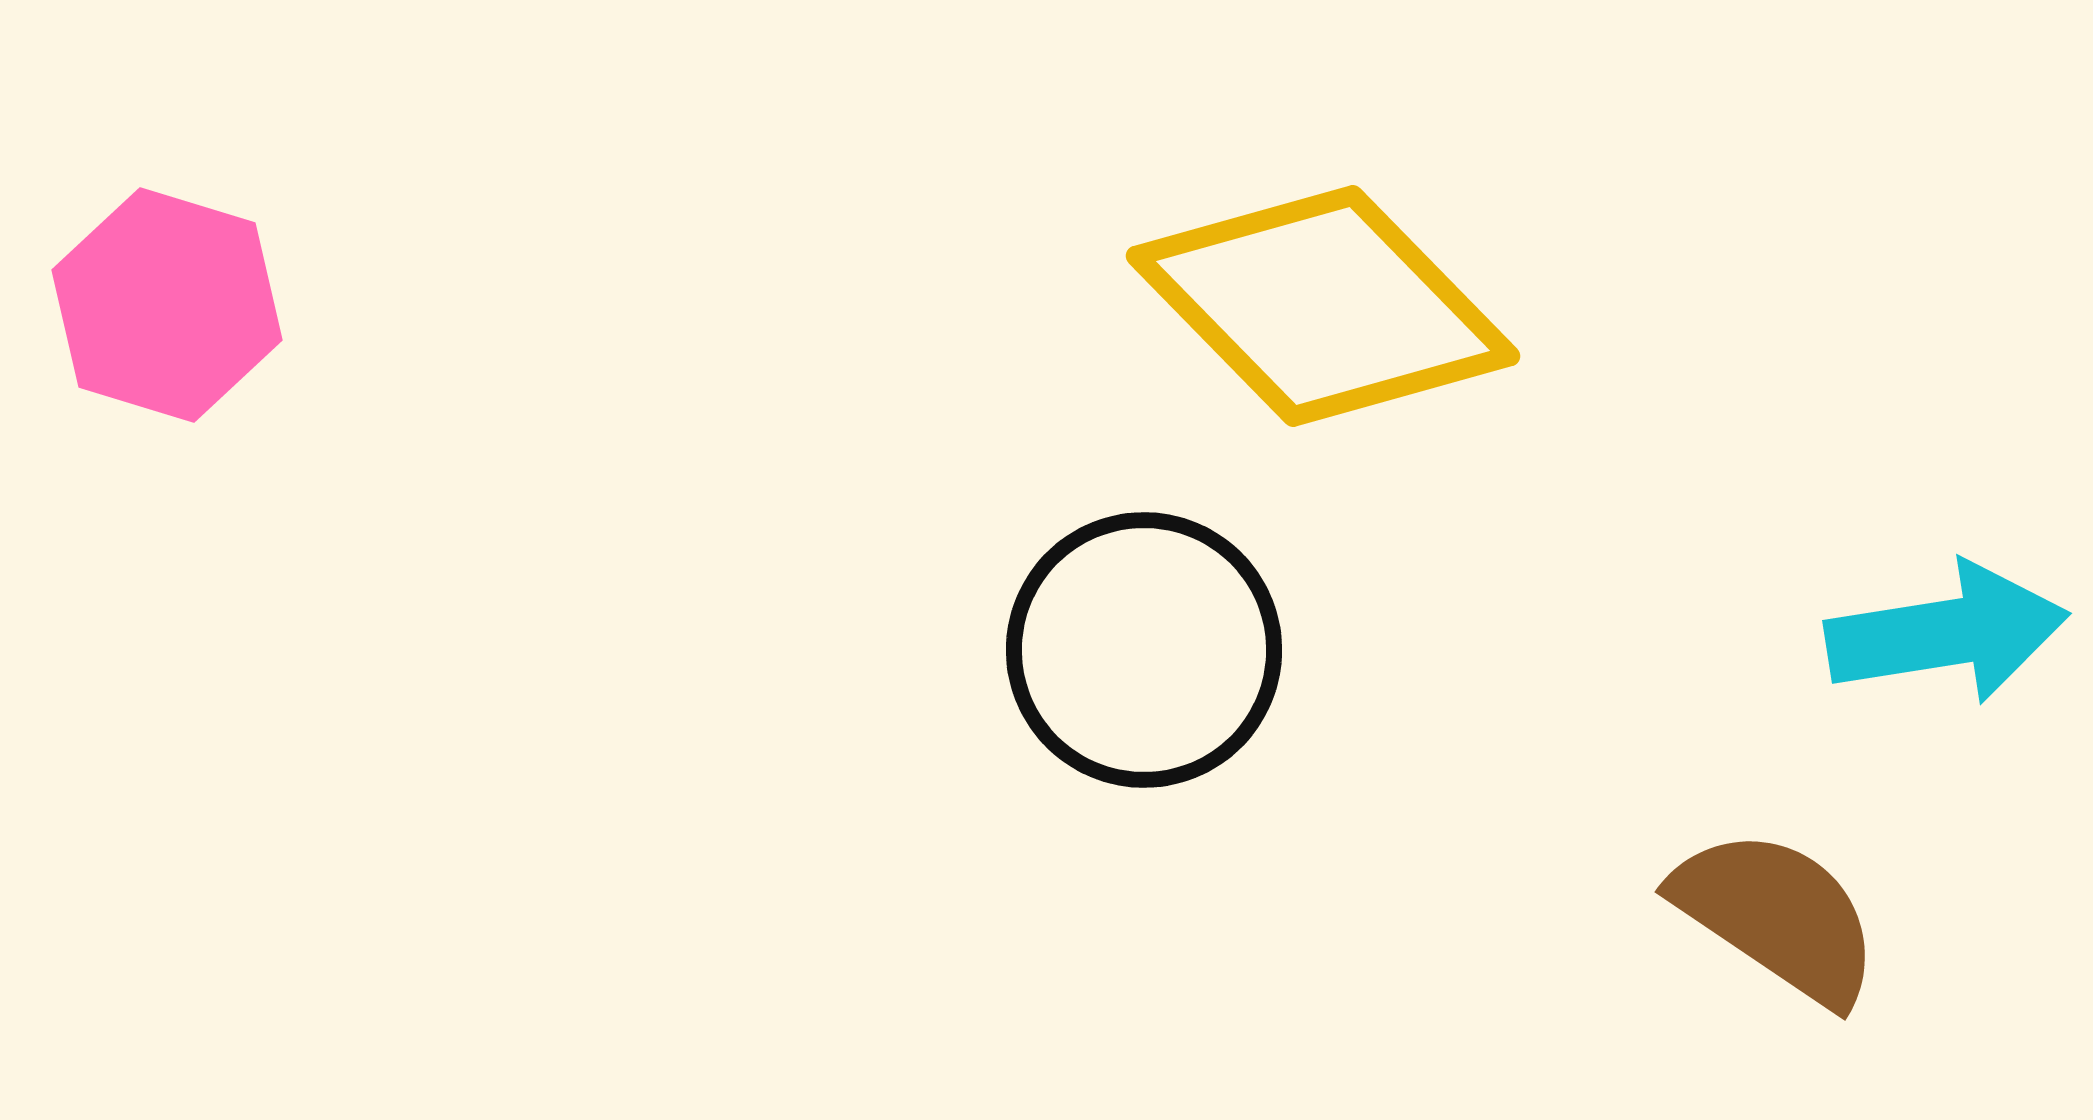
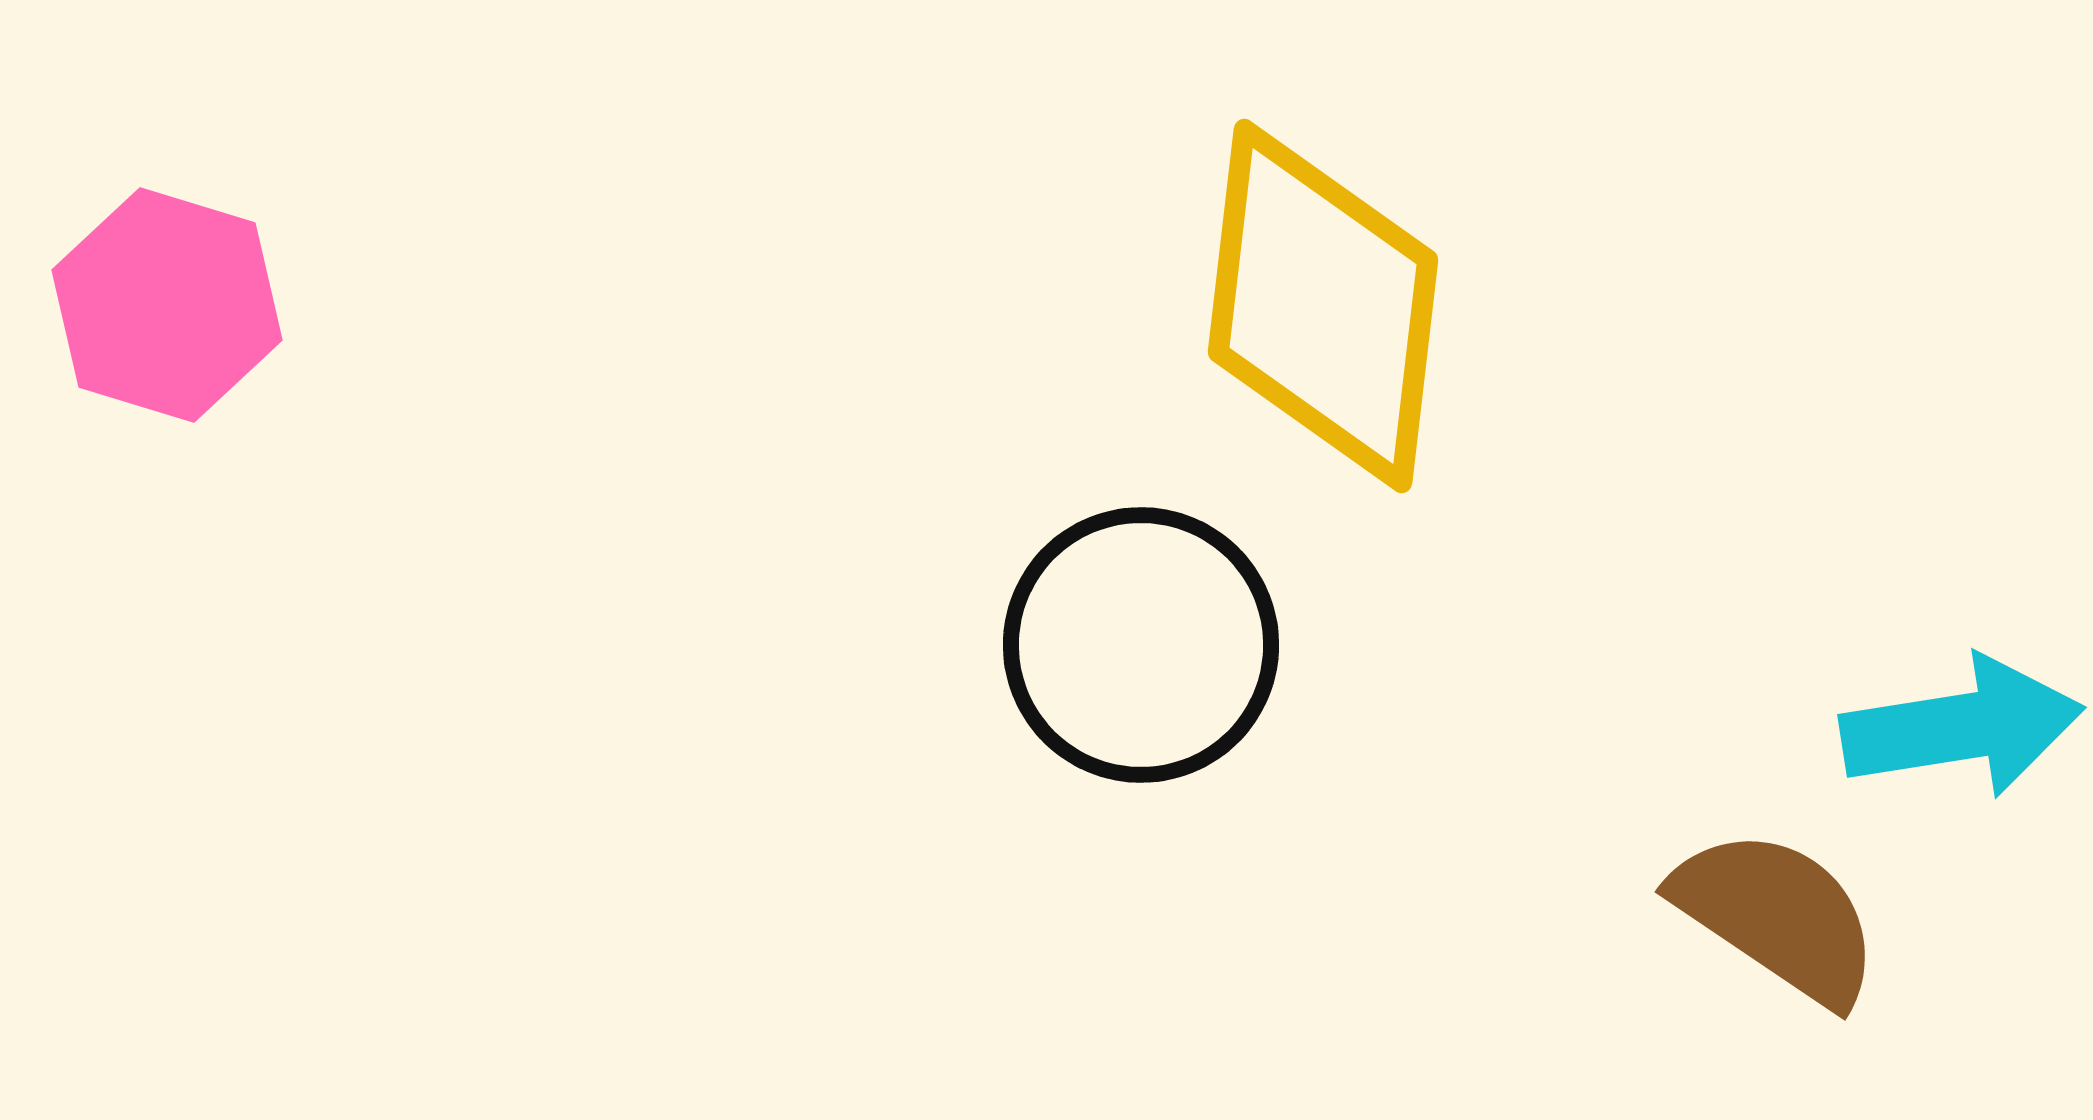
yellow diamond: rotated 51 degrees clockwise
cyan arrow: moved 15 px right, 94 px down
black circle: moved 3 px left, 5 px up
